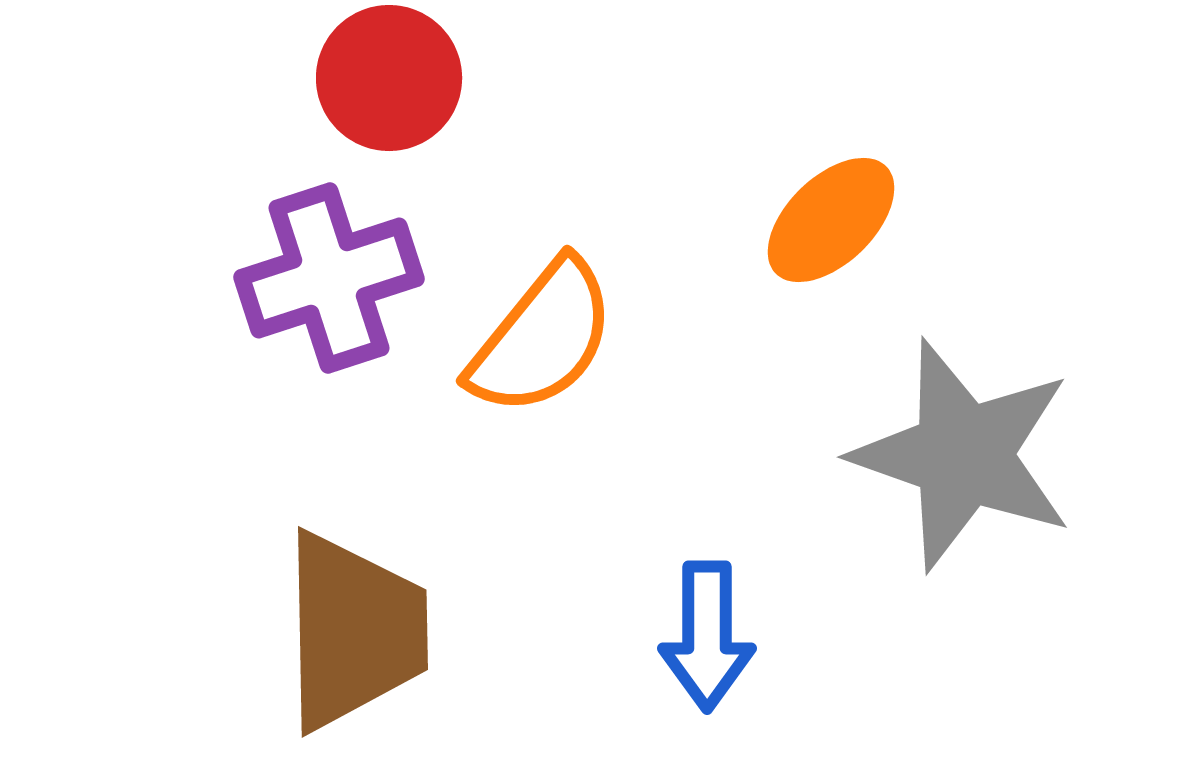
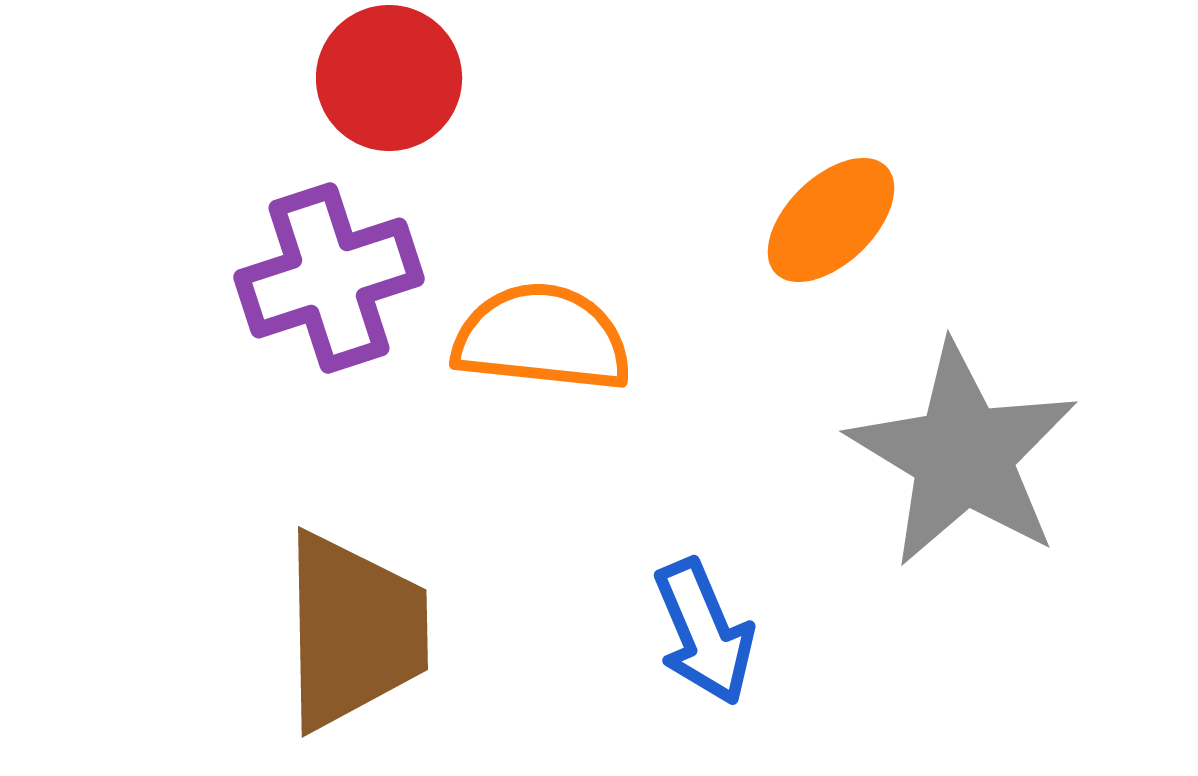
orange semicircle: rotated 123 degrees counterclockwise
gray star: rotated 12 degrees clockwise
blue arrow: moved 3 px left, 4 px up; rotated 23 degrees counterclockwise
